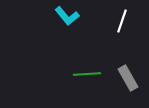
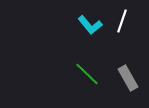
cyan L-shape: moved 23 px right, 9 px down
green line: rotated 48 degrees clockwise
